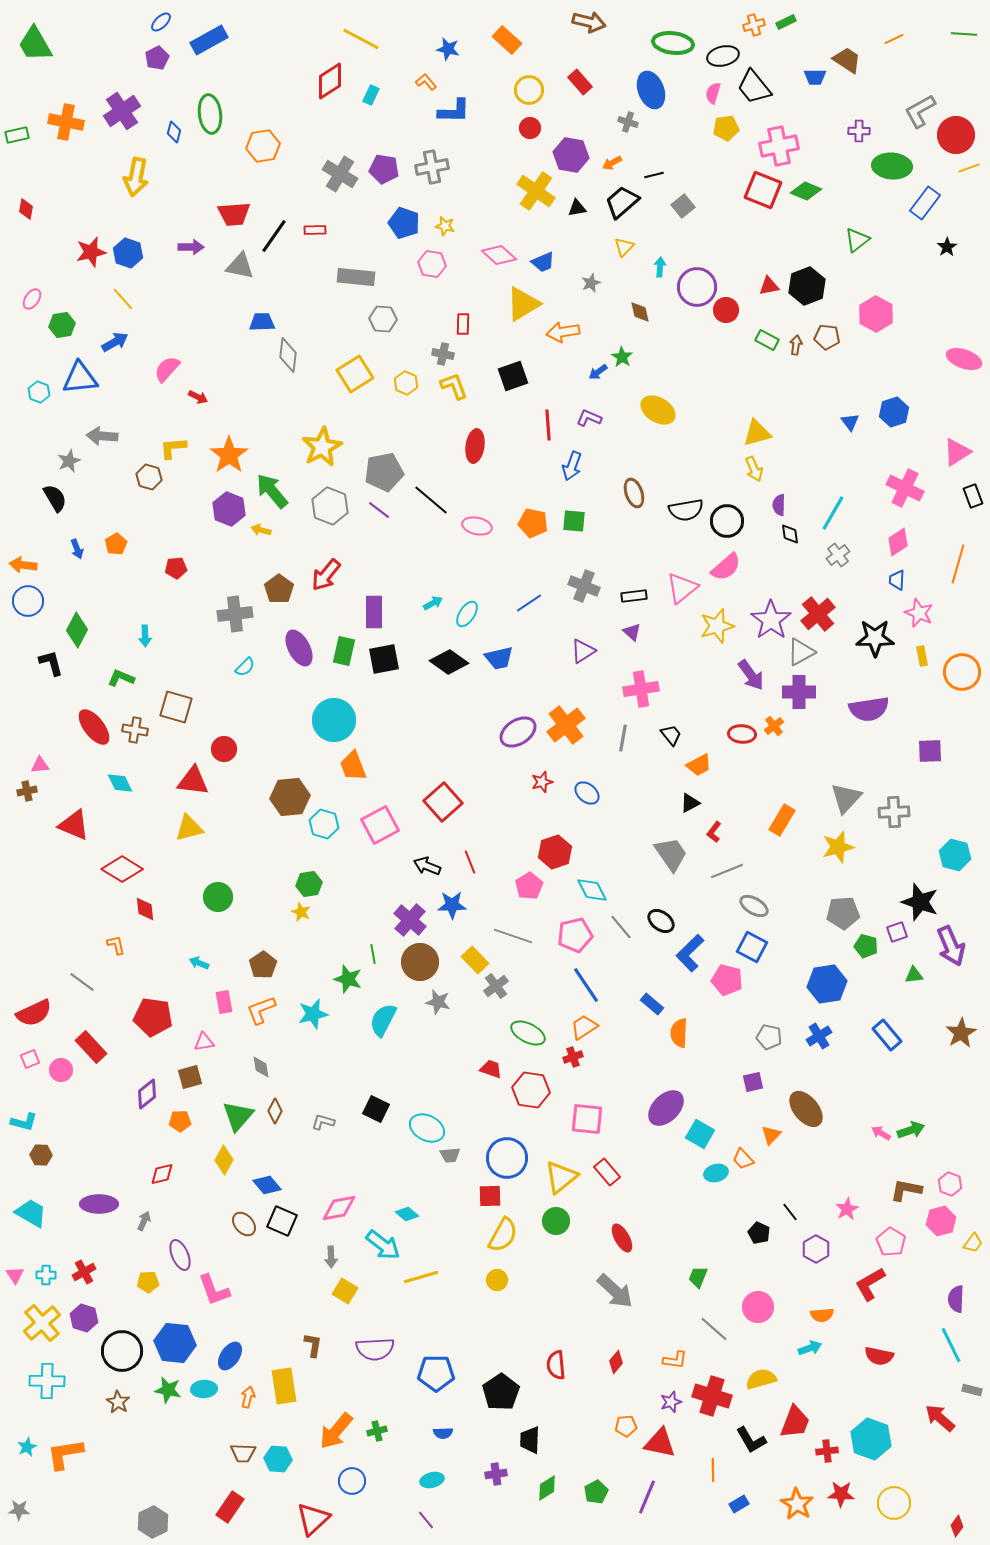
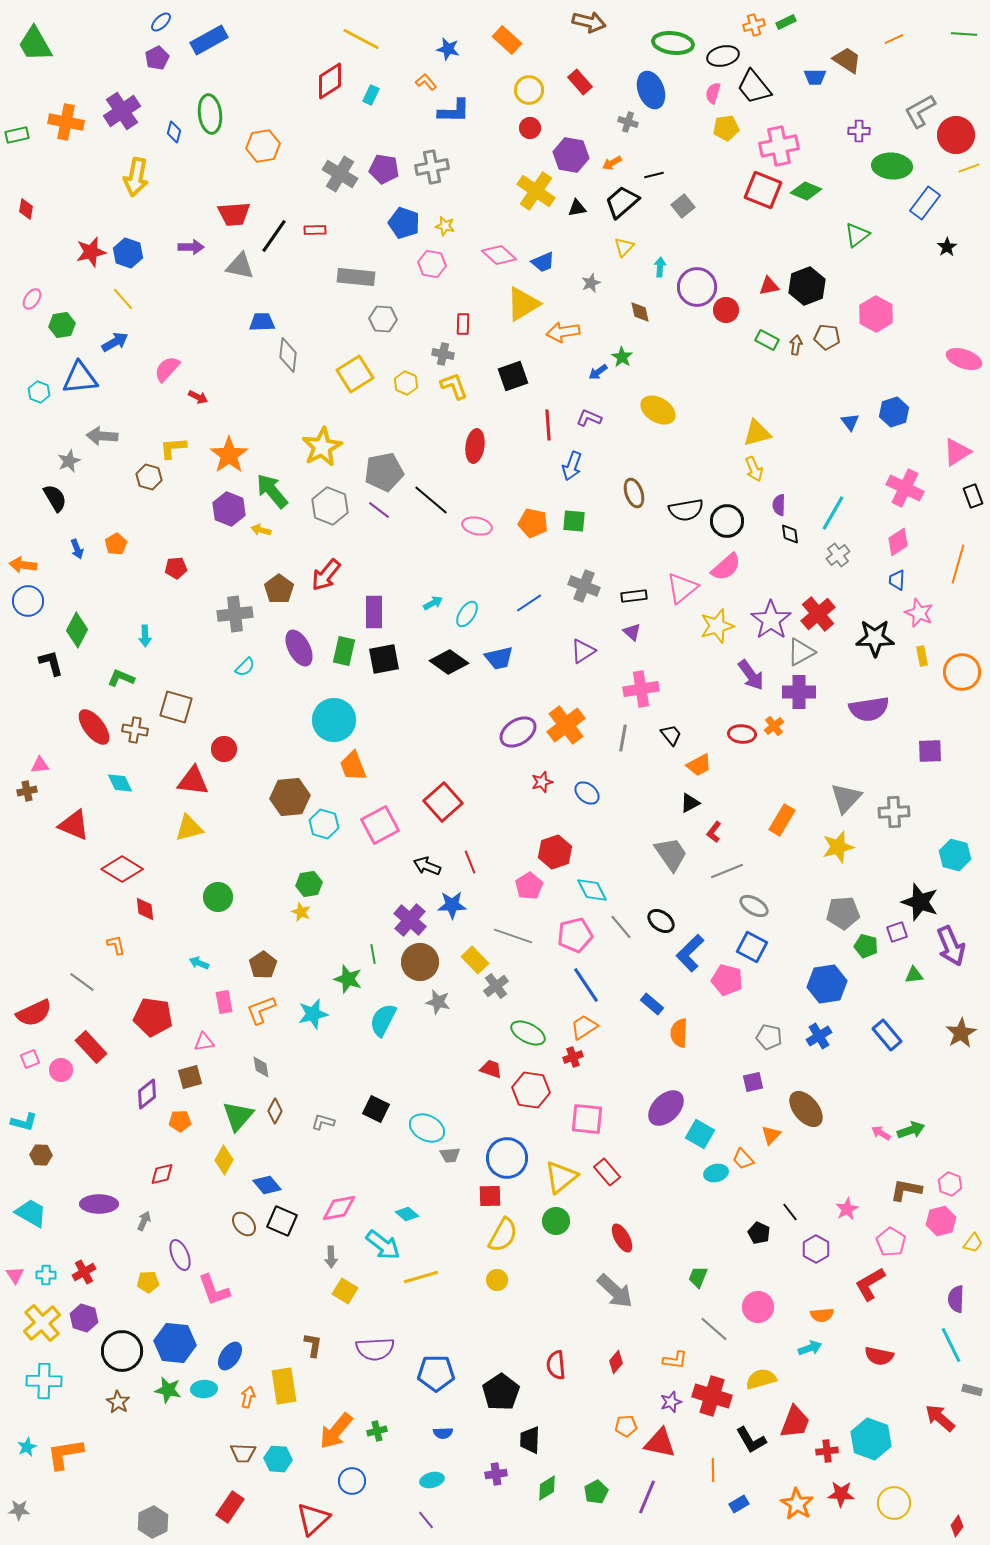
green triangle at (857, 240): moved 5 px up
cyan cross at (47, 1381): moved 3 px left
